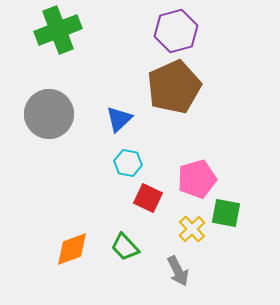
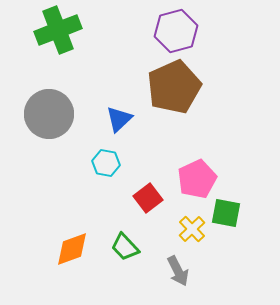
cyan hexagon: moved 22 px left
pink pentagon: rotated 9 degrees counterclockwise
red square: rotated 28 degrees clockwise
